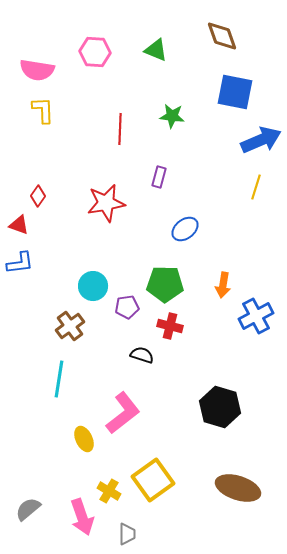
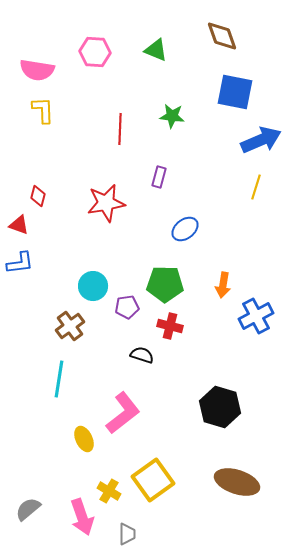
red diamond: rotated 20 degrees counterclockwise
brown ellipse: moved 1 px left, 6 px up
